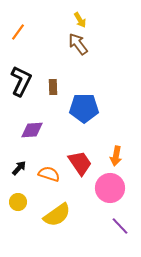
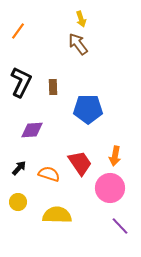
yellow arrow: moved 1 px right, 1 px up; rotated 14 degrees clockwise
orange line: moved 1 px up
black L-shape: moved 1 px down
blue pentagon: moved 4 px right, 1 px down
orange arrow: moved 1 px left
yellow semicircle: rotated 144 degrees counterclockwise
